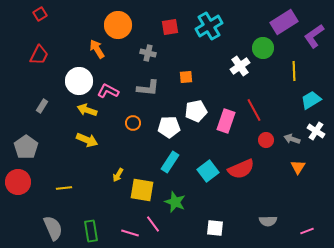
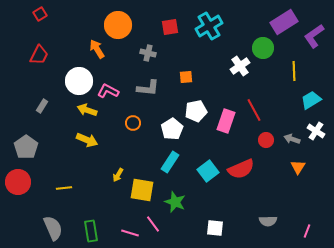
white pentagon at (169, 127): moved 3 px right, 2 px down; rotated 30 degrees counterclockwise
pink line at (307, 231): rotated 48 degrees counterclockwise
